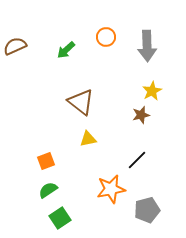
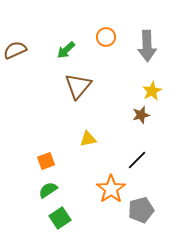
brown semicircle: moved 4 px down
brown triangle: moved 3 px left, 16 px up; rotated 32 degrees clockwise
orange star: rotated 24 degrees counterclockwise
gray pentagon: moved 6 px left
